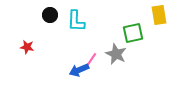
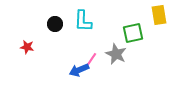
black circle: moved 5 px right, 9 px down
cyan L-shape: moved 7 px right
